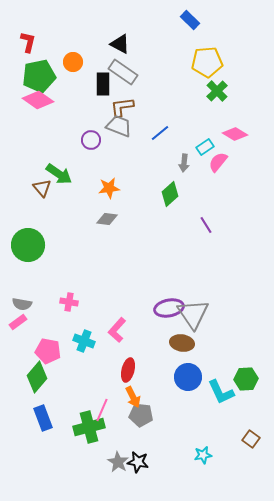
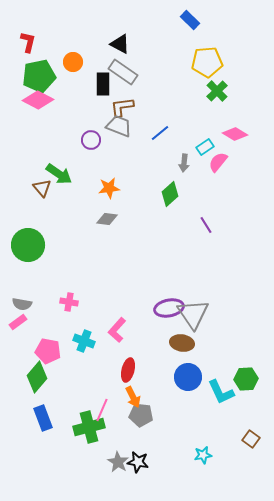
pink diamond at (38, 100): rotated 8 degrees counterclockwise
